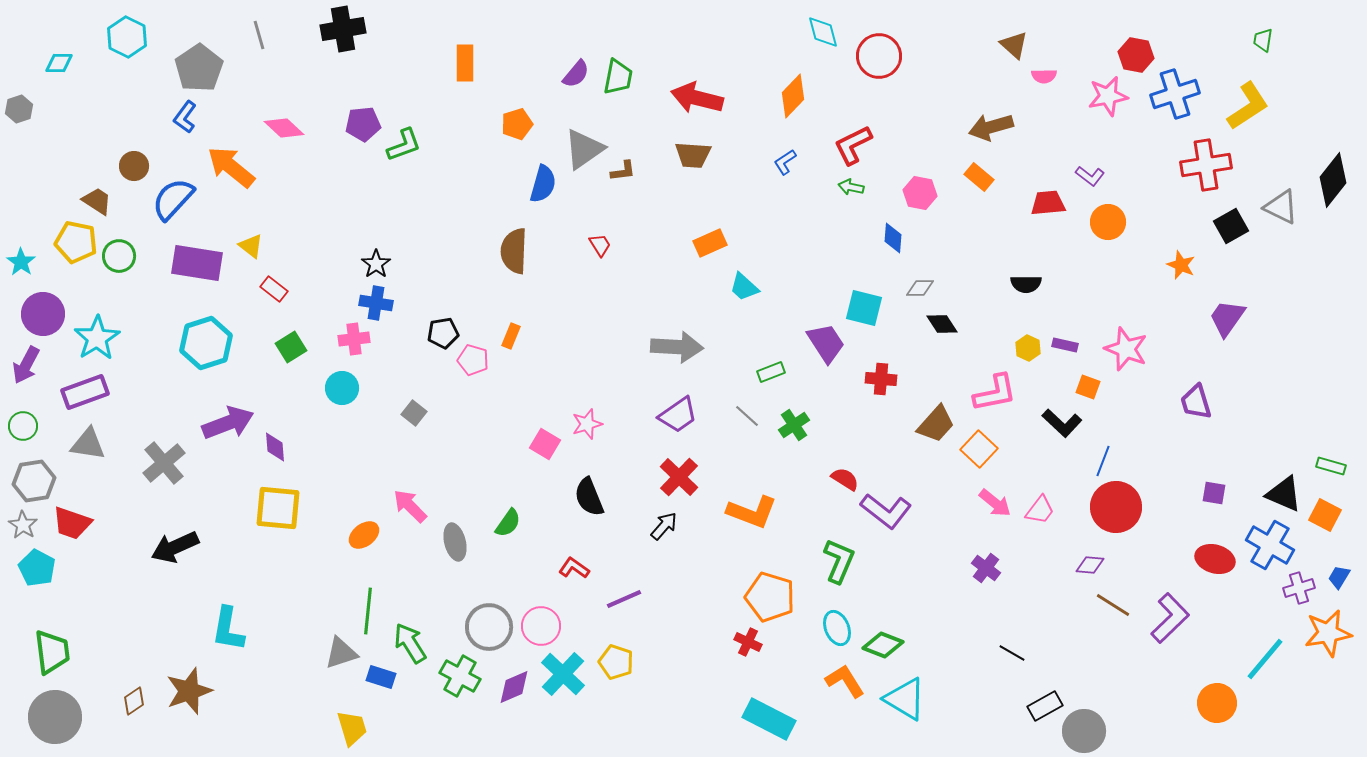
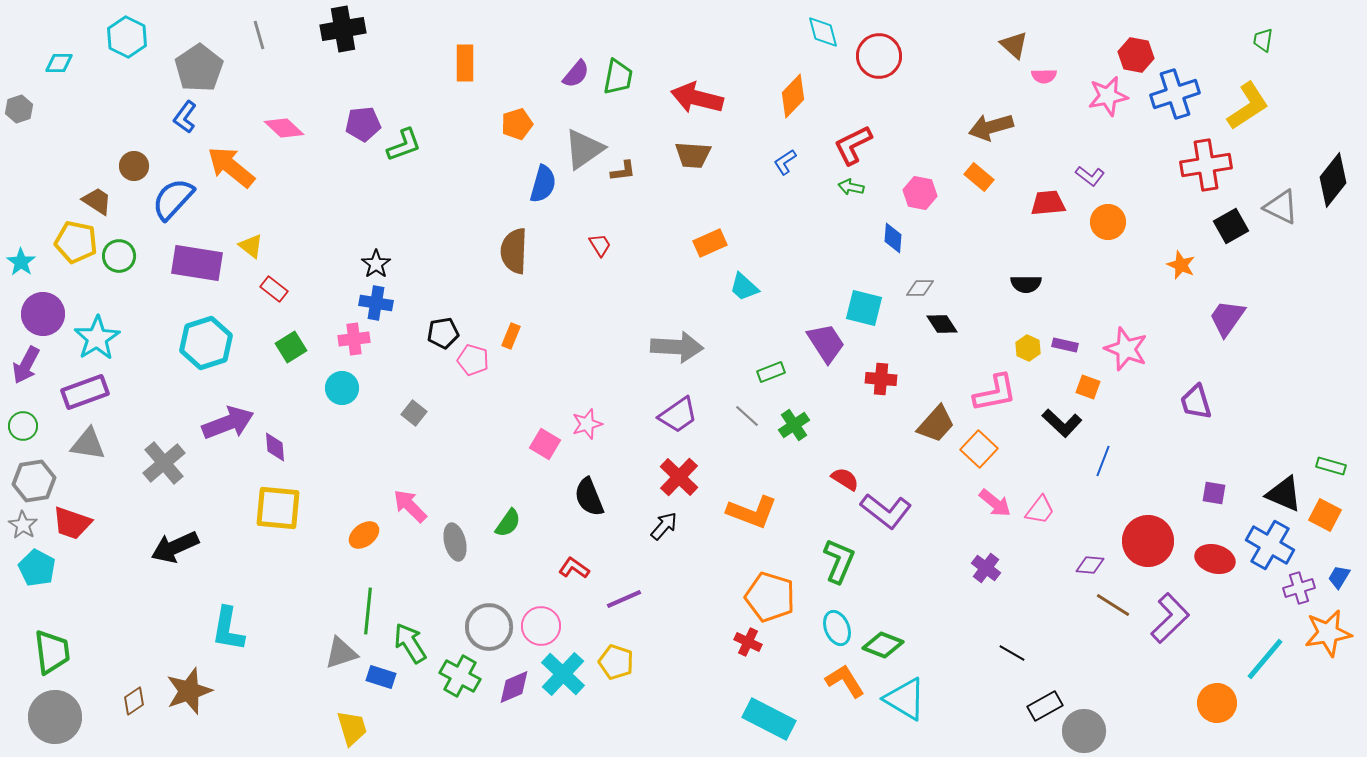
red circle at (1116, 507): moved 32 px right, 34 px down
